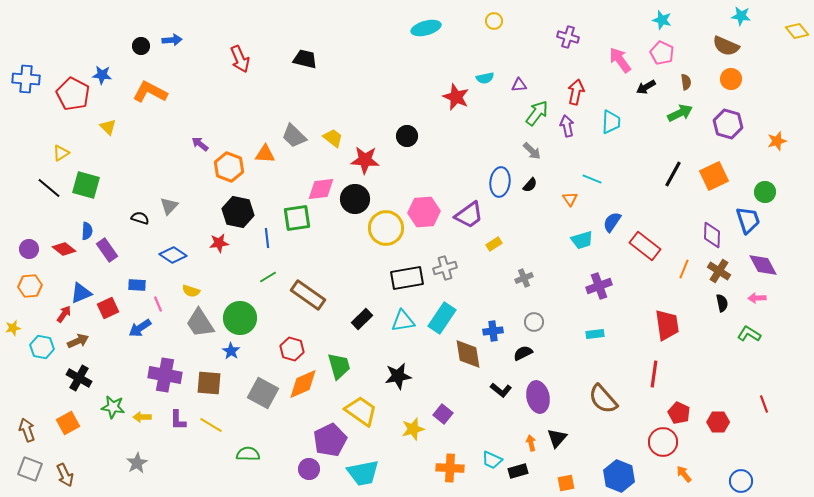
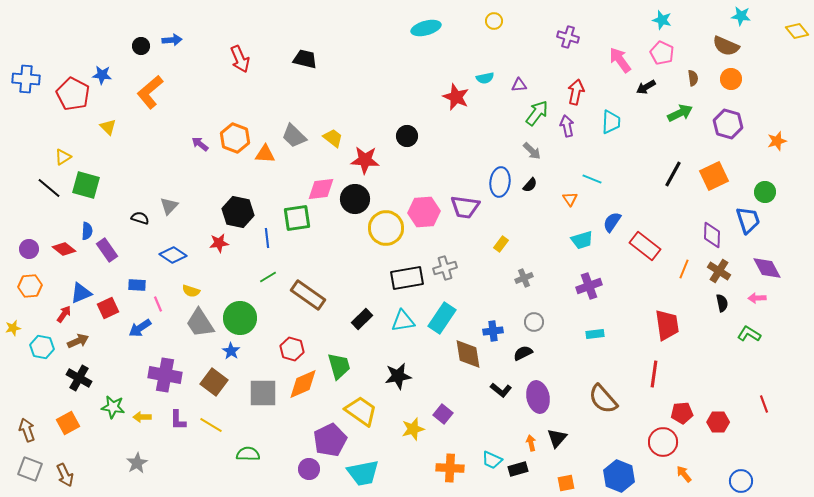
brown semicircle at (686, 82): moved 7 px right, 4 px up
orange L-shape at (150, 92): rotated 68 degrees counterclockwise
yellow triangle at (61, 153): moved 2 px right, 4 px down
orange hexagon at (229, 167): moved 6 px right, 29 px up
purple trapezoid at (469, 215): moved 4 px left, 8 px up; rotated 44 degrees clockwise
yellow rectangle at (494, 244): moved 7 px right; rotated 21 degrees counterclockwise
purple diamond at (763, 265): moved 4 px right, 3 px down
purple cross at (599, 286): moved 10 px left
brown square at (209, 383): moved 5 px right, 1 px up; rotated 32 degrees clockwise
gray square at (263, 393): rotated 28 degrees counterclockwise
red pentagon at (679, 413): moved 3 px right; rotated 30 degrees counterclockwise
black rectangle at (518, 471): moved 2 px up
